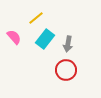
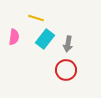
yellow line: rotated 56 degrees clockwise
pink semicircle: rotated 49 degrees clockwise
